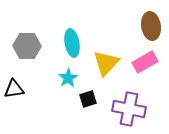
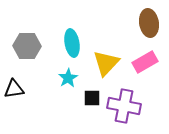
brown ellipse: moved 2 px left, 3 px up
black square: moved 4 px right, 1 px up; rotated 18 degrees clockwise
purple cross: moved 5 px left, 3 px up
